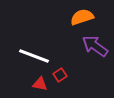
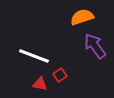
purple arrow: rotated 20 degrees clockwise
